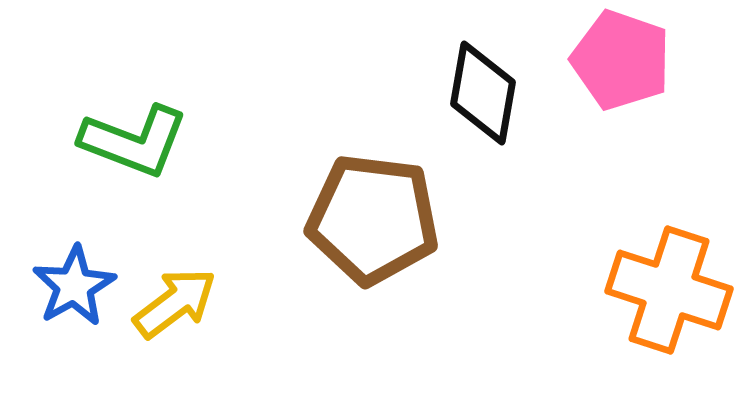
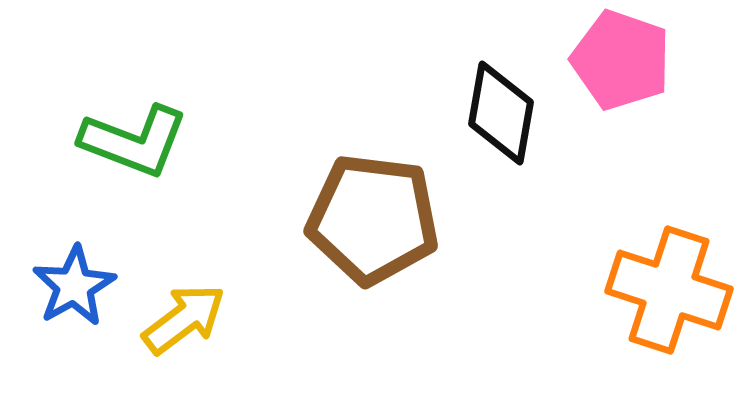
black diamond: moved 18 px right, 20 px down
yellow arrow: moved 9 px right, 16 px down
